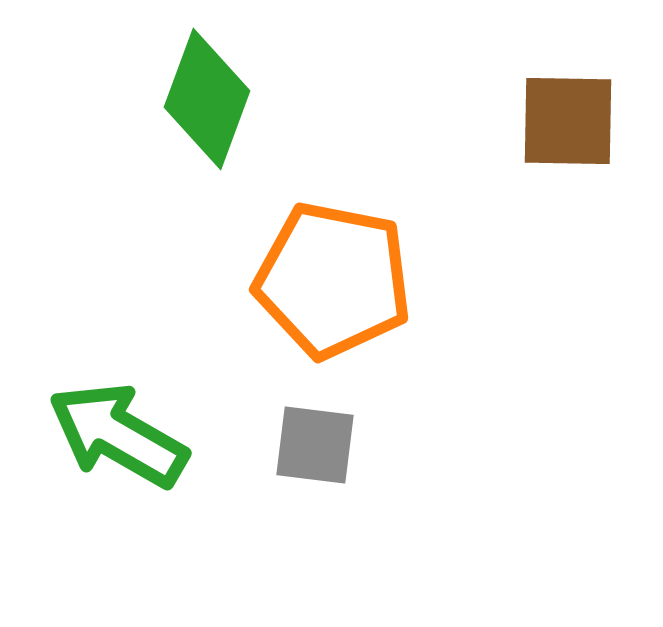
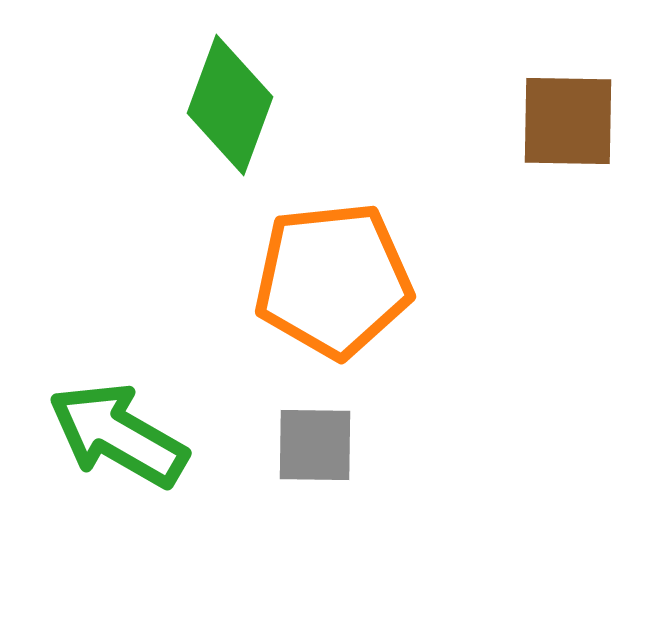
green diamond: moved 23 px right, 6 px down
orange pentagon: rotated 17 degrees counterclockwise
gray square: rotated 6 degrees counterclockwise
